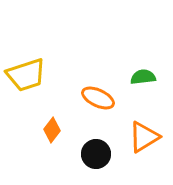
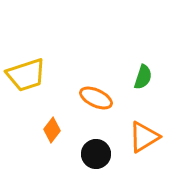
green semicircle: rotated 115 degrees clockwise
orange ellipse: moved 2 px left
